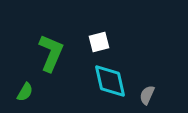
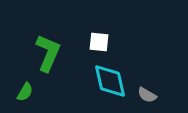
white square: rotated 20 degrees clockwise
green L-shape: moved 3 px left
gray semicircle: rotated 84 degrees counterclockwise
